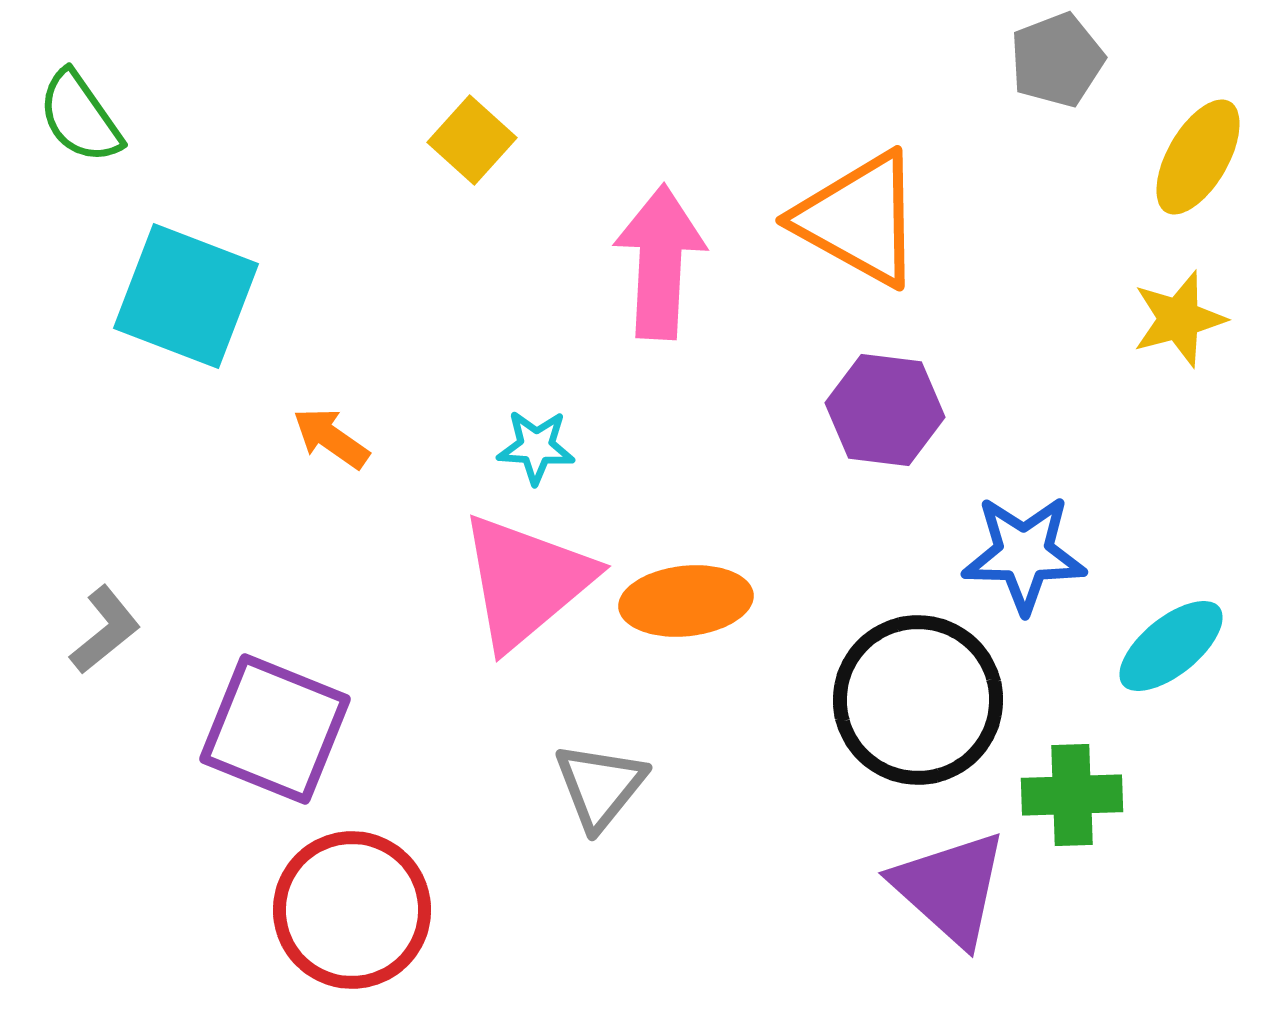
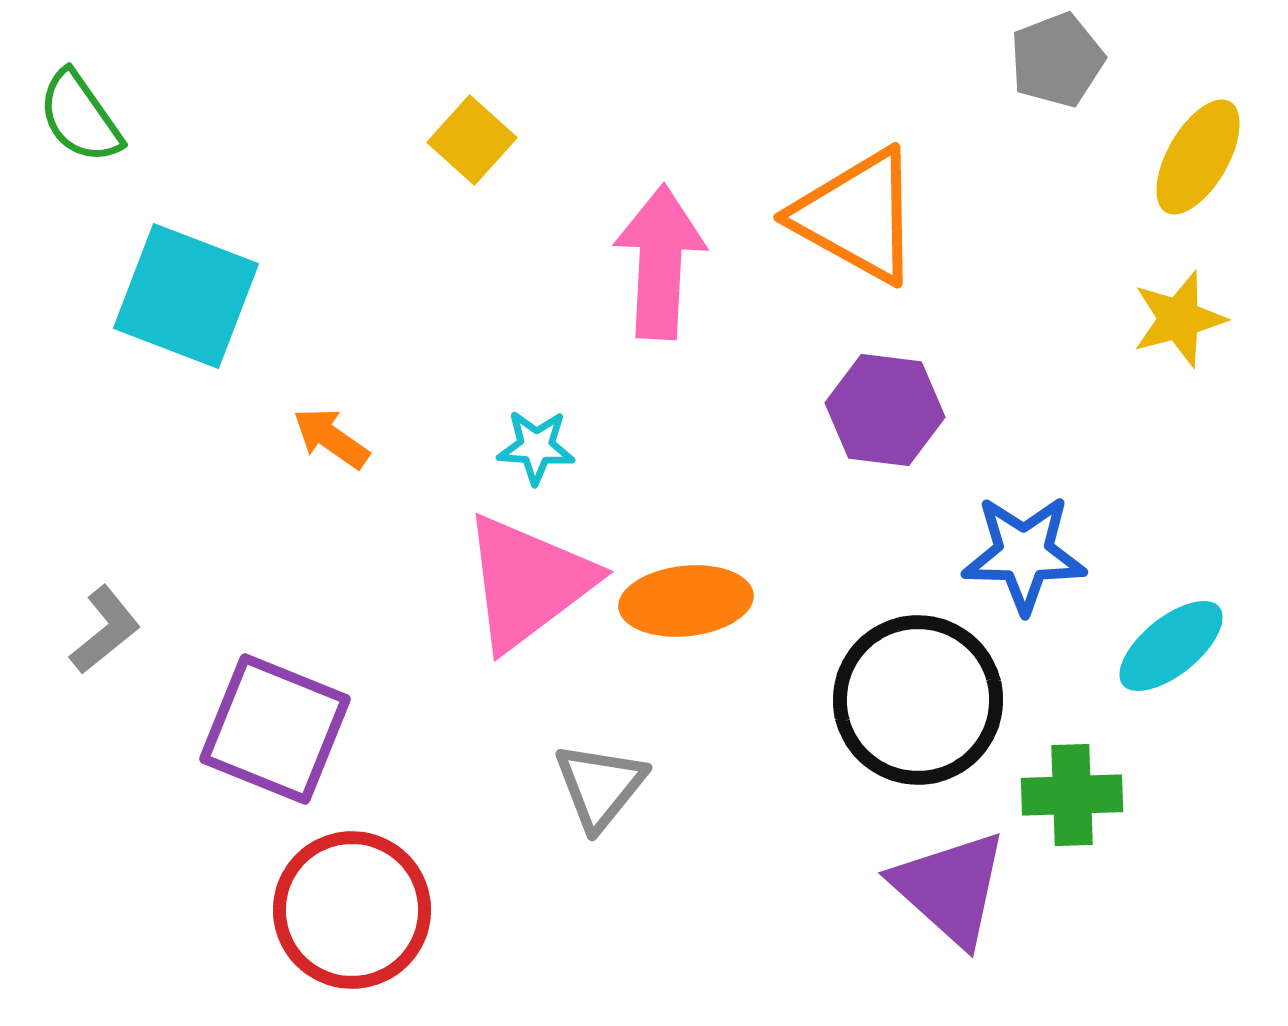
orange triangle: moved 2 px left, 3 px up
pink triangle: moved 2 px right, 1 px down; rotated 3 degrees clockwise
